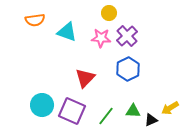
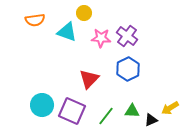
yellow circle: moved 25 px left
purple cross: rotated 10 degrees counterclockwise
red triangle: moved 4 px right, 1 px down
green triangle: moved 1 px left
